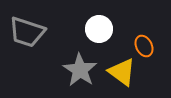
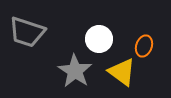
white circle: moved 10 px down
orange ellipse: rotated 45 degrees clockwise
gray star: moved 5 px left, 1 px down
